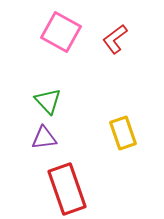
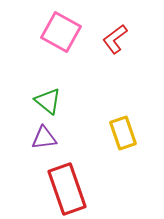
green triangle: rotated 8 degrees counterclockwise
